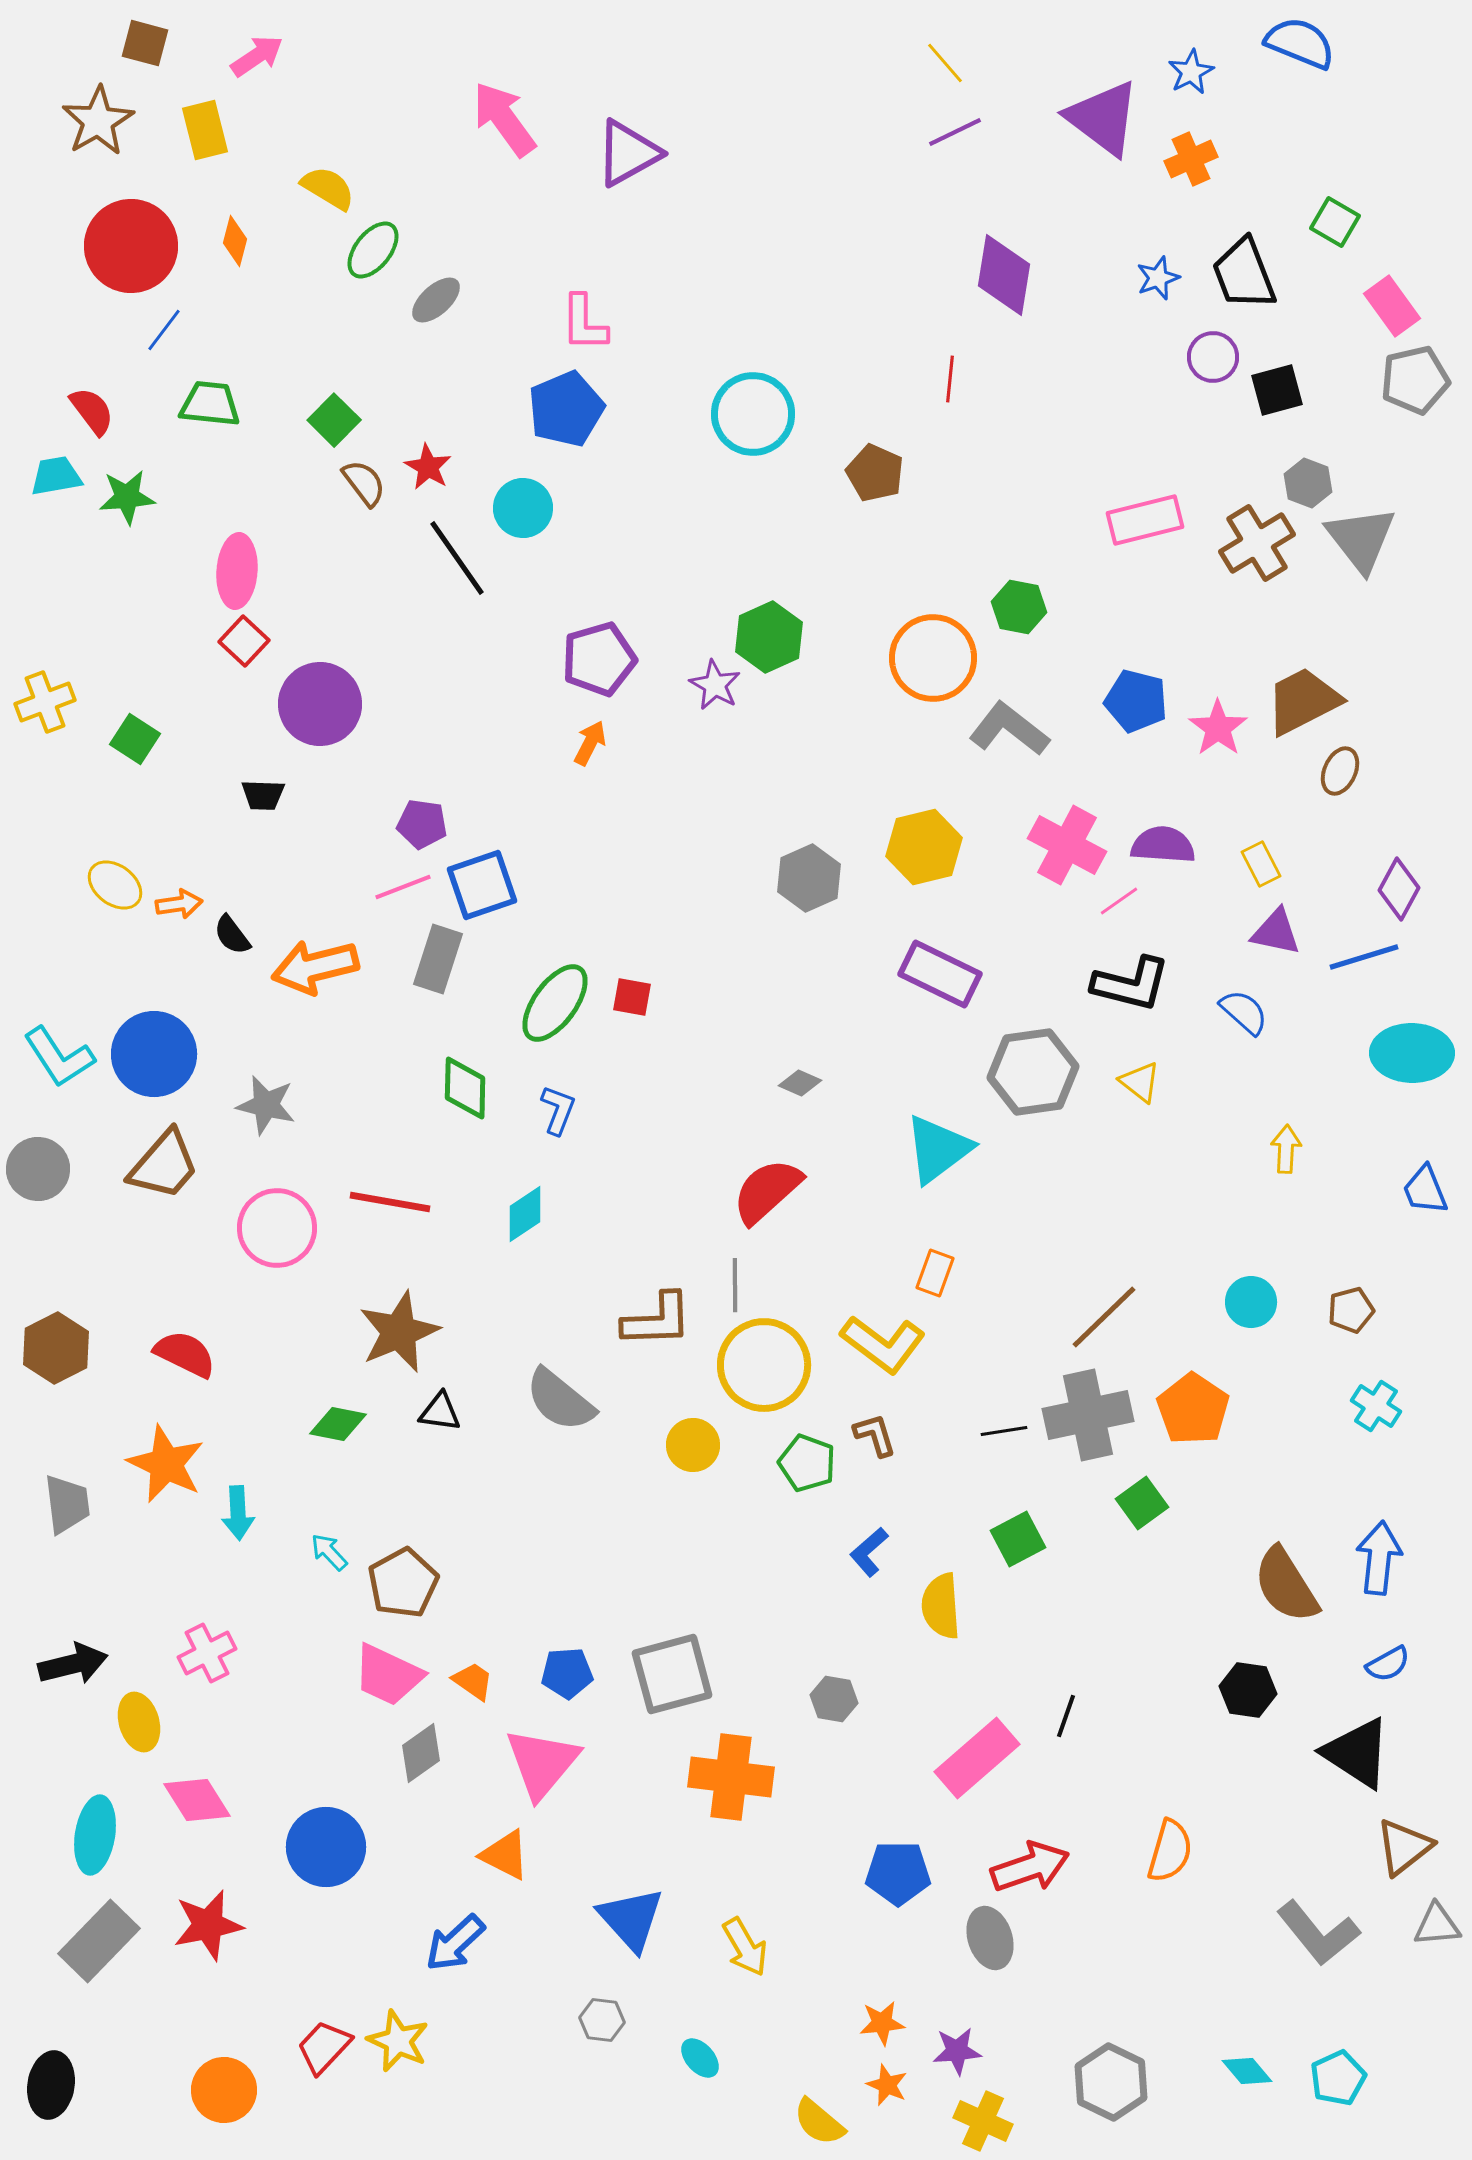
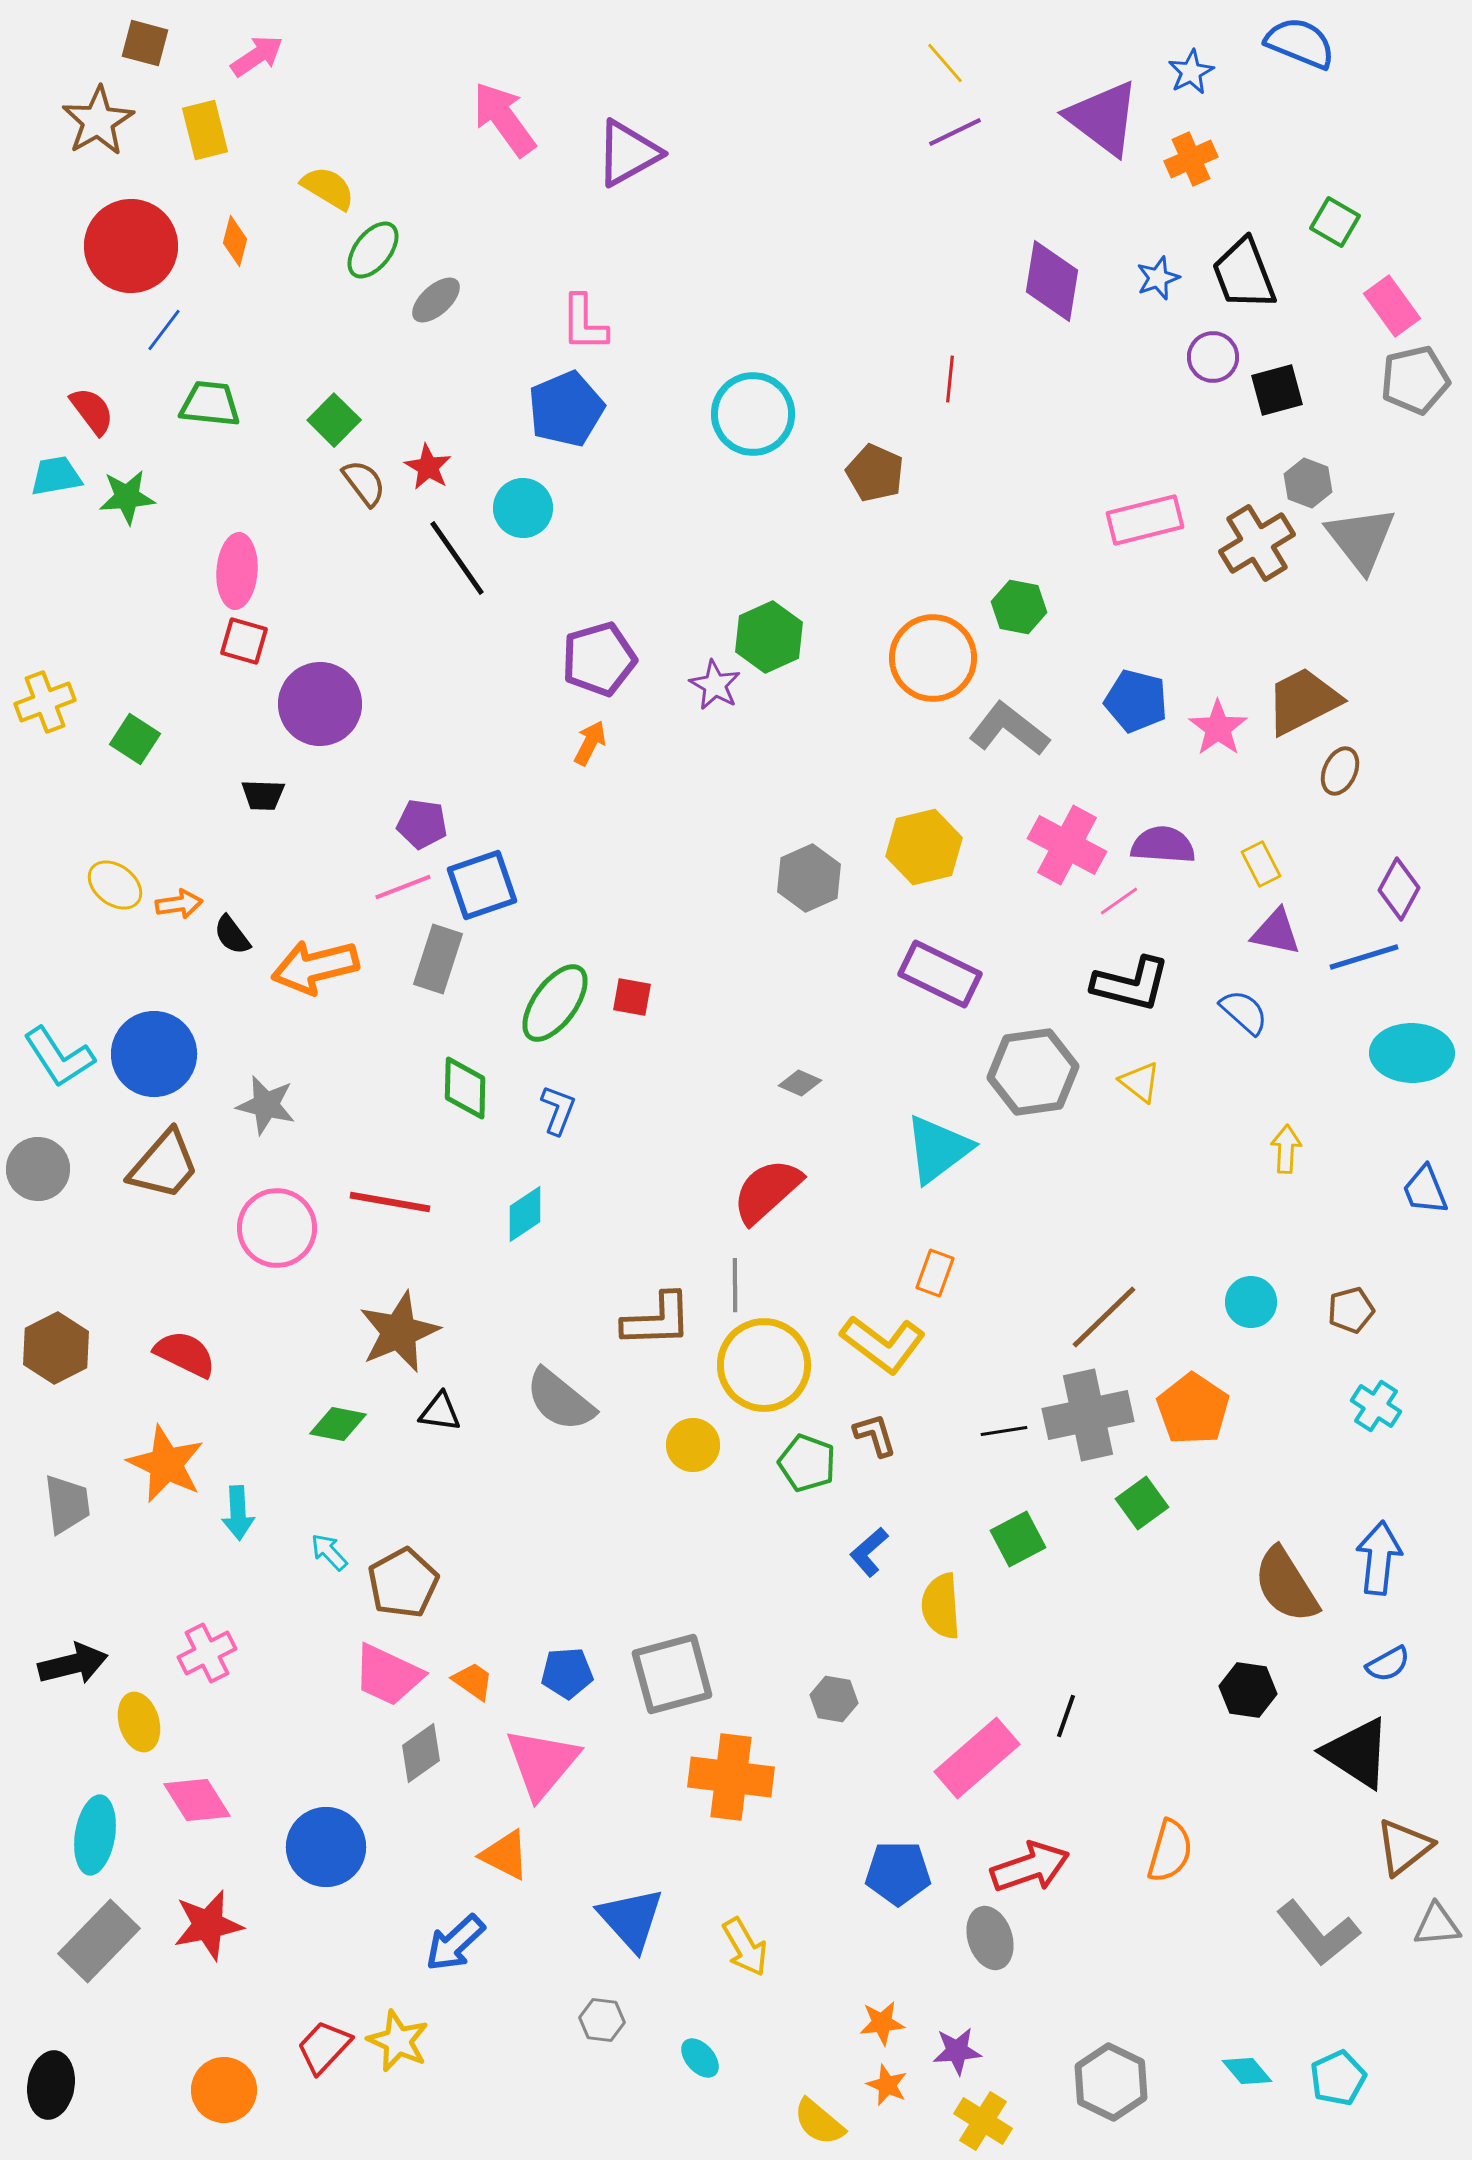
purple diamond at (1004, 275): moved 48 px right, 6 px down
red square at (244, 641): rotated 27 degrees counterclockwise
yellow cross at (983, 2121): rotated 8 degrees clockwise
